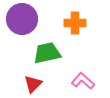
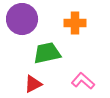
red triangle: rotated 18 degrees clockwise
